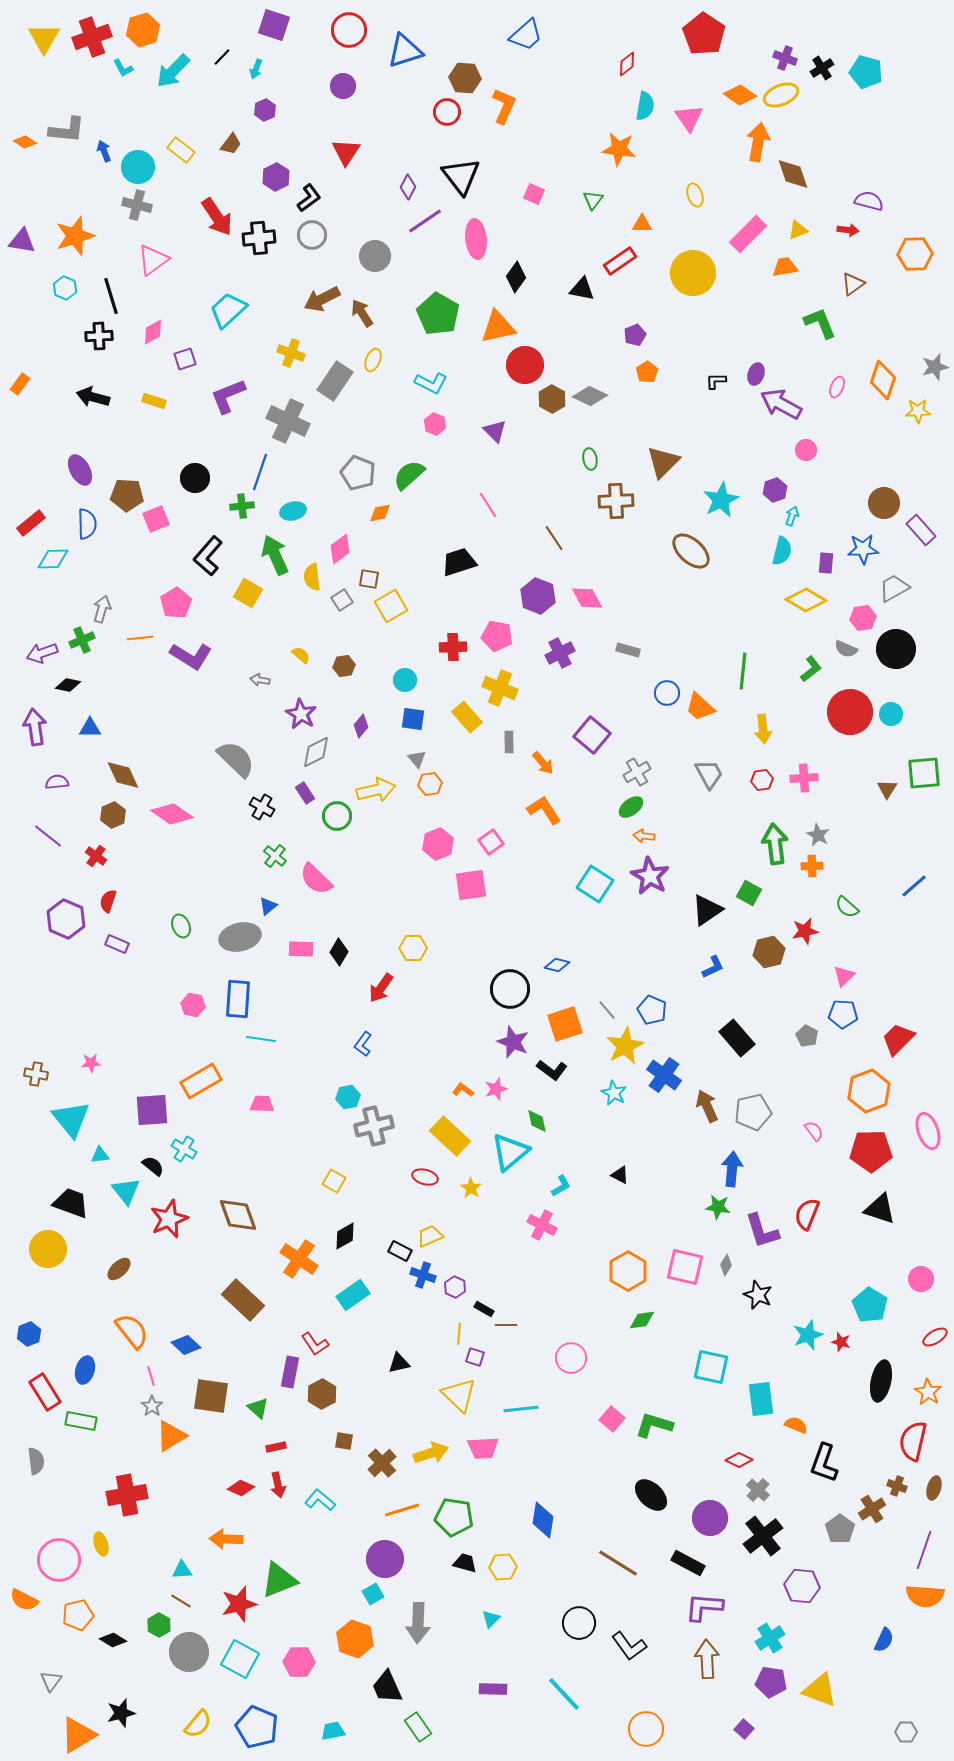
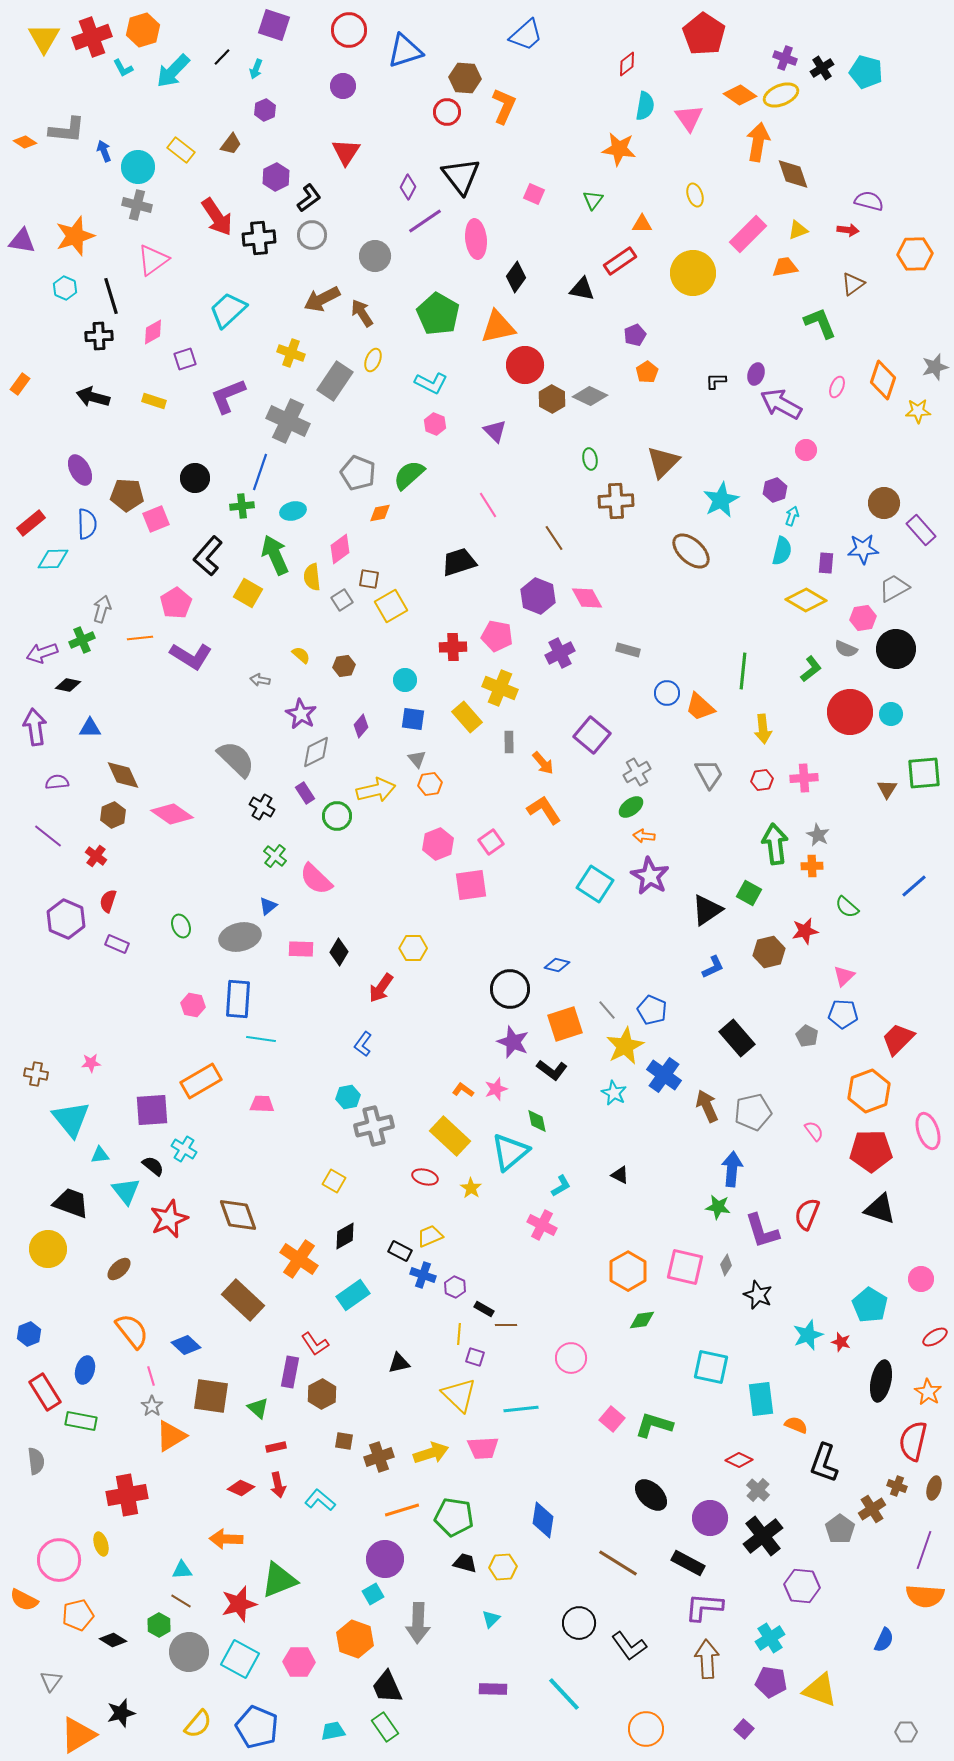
brown cross at (382, 1463): moved 3 px left, 6 px up; rotated 24 degrees clockwise
green rectangle at (418, 1727): moved 33 px left
